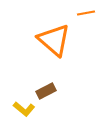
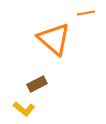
orange triangle: moved 1 px up
brown rectangle: moved 9 px left, 7 px up
